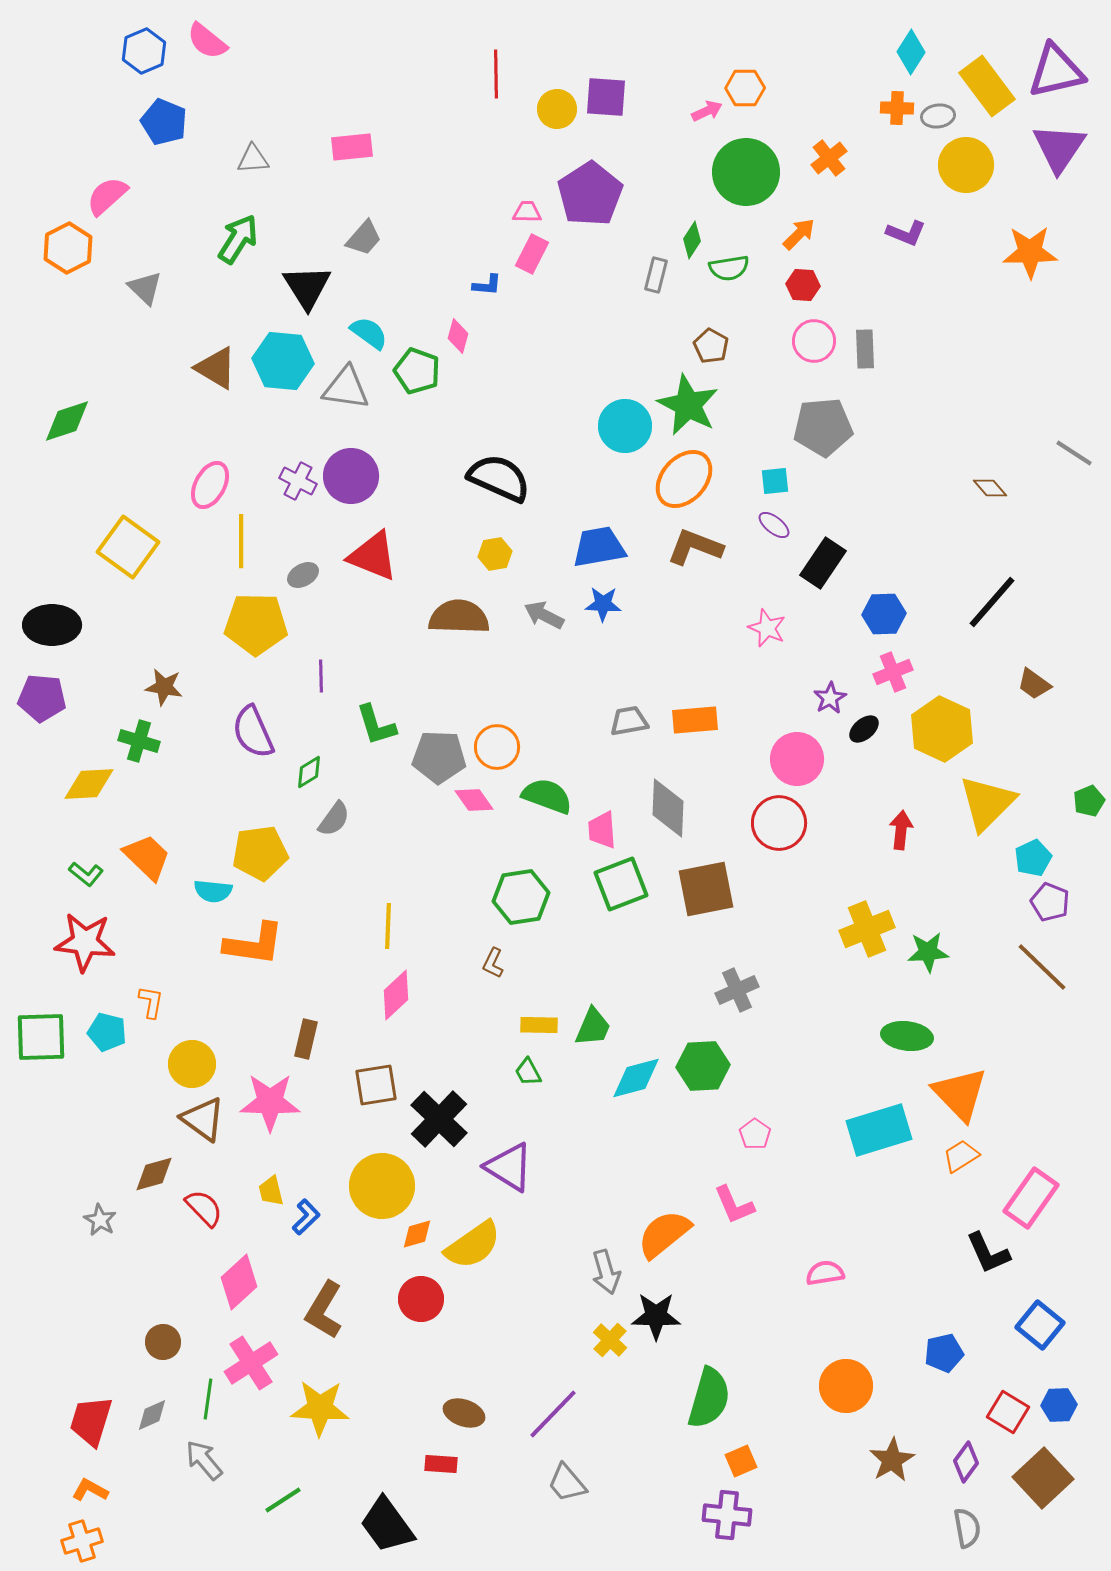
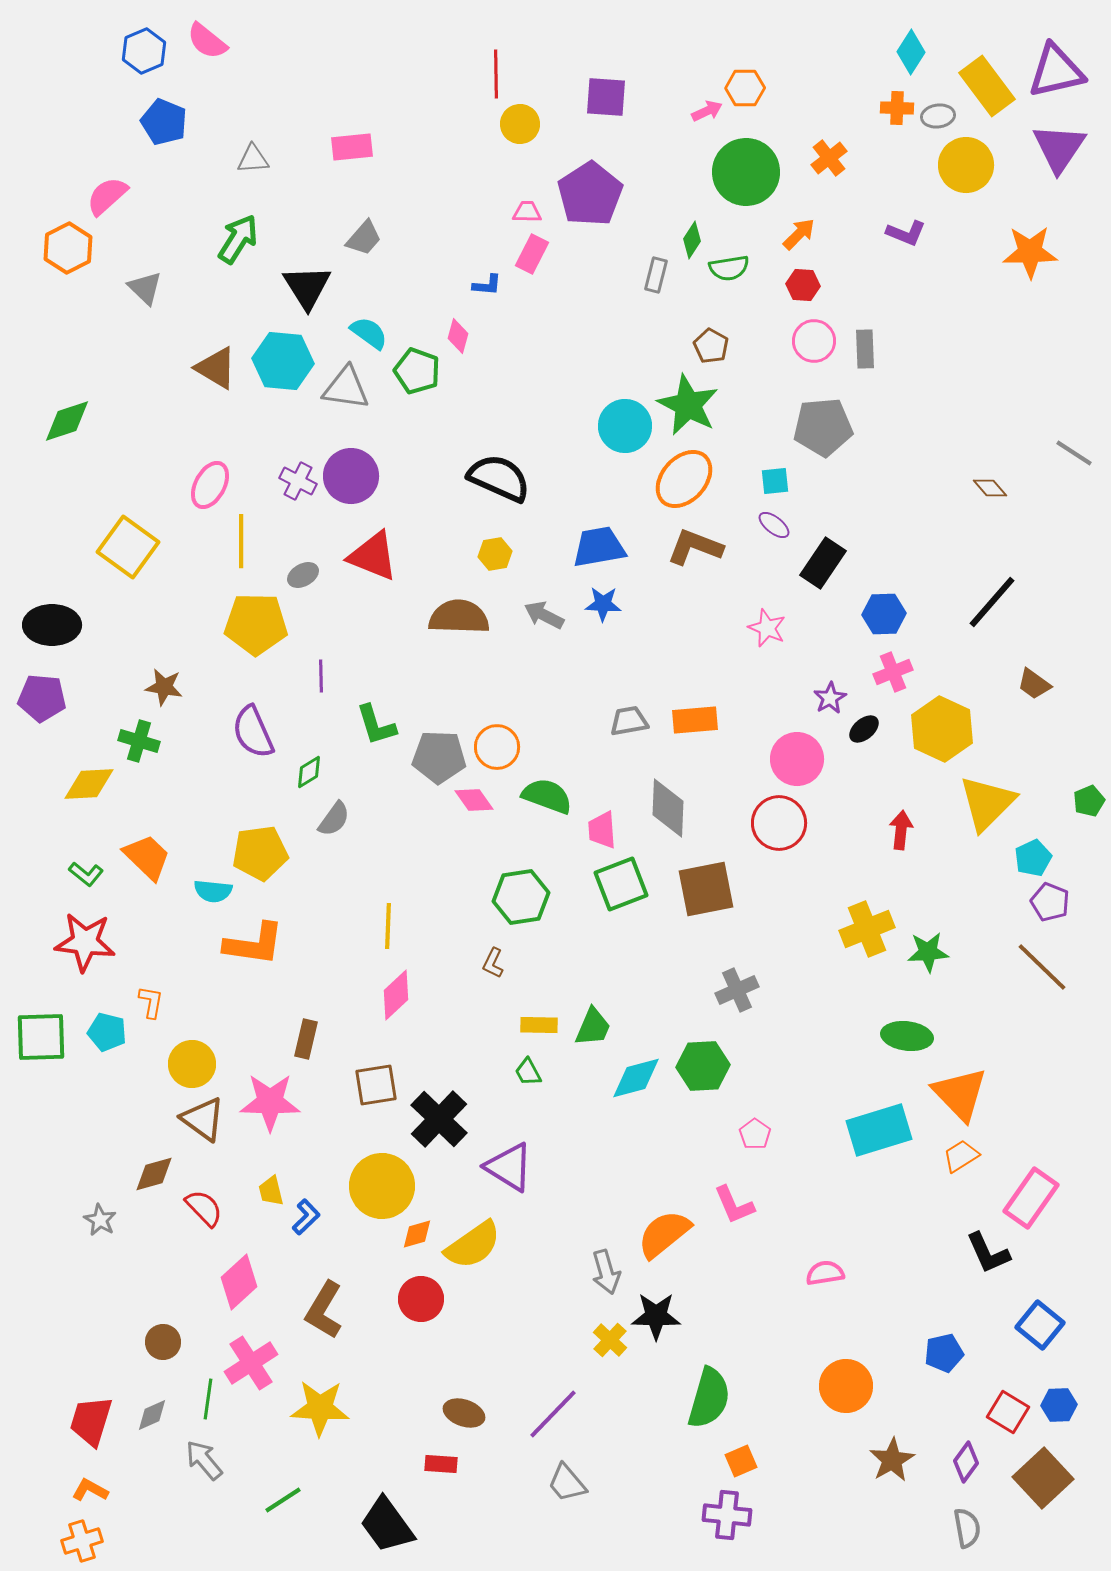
yellow circle at (557, 109): moved 37 px left, 15 px down
